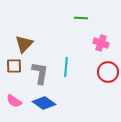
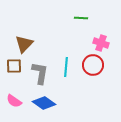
red circle: moved 15 px left, 7 px up
